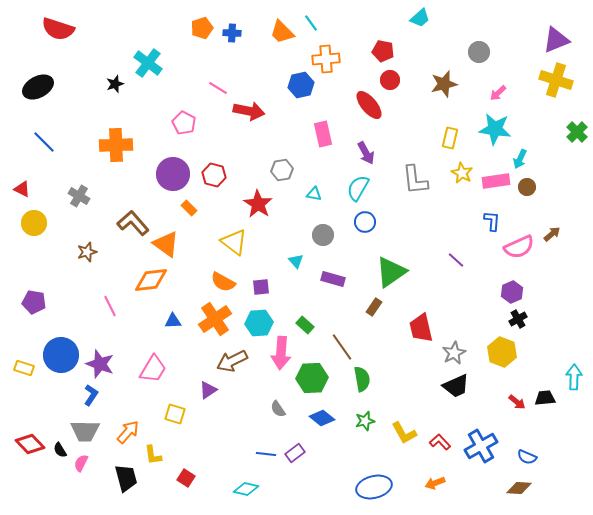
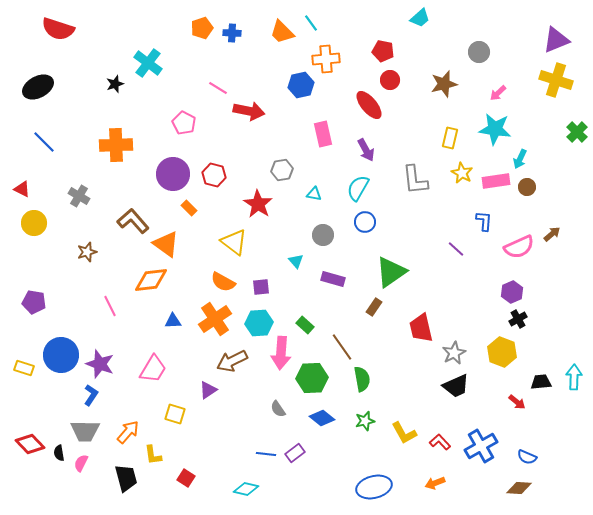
purple arrow at (366, 153): moved 3 px up
blue L-shape at (492, 221): moved 8 px left
brown L-shape at (133, 223): moved 2 px up
purple line at (456, 260): moved 11 px up
black trapezoid at (545, 398): moved 4 px left, 16 px up
black semicircle at (60, 450): moved 1 px left, 3 px down; rotated 21 degrees clockwise
